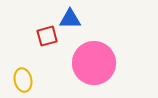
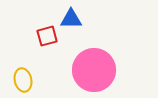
blue triangle: moved 1 px right
pink circle: moved 7 px down
